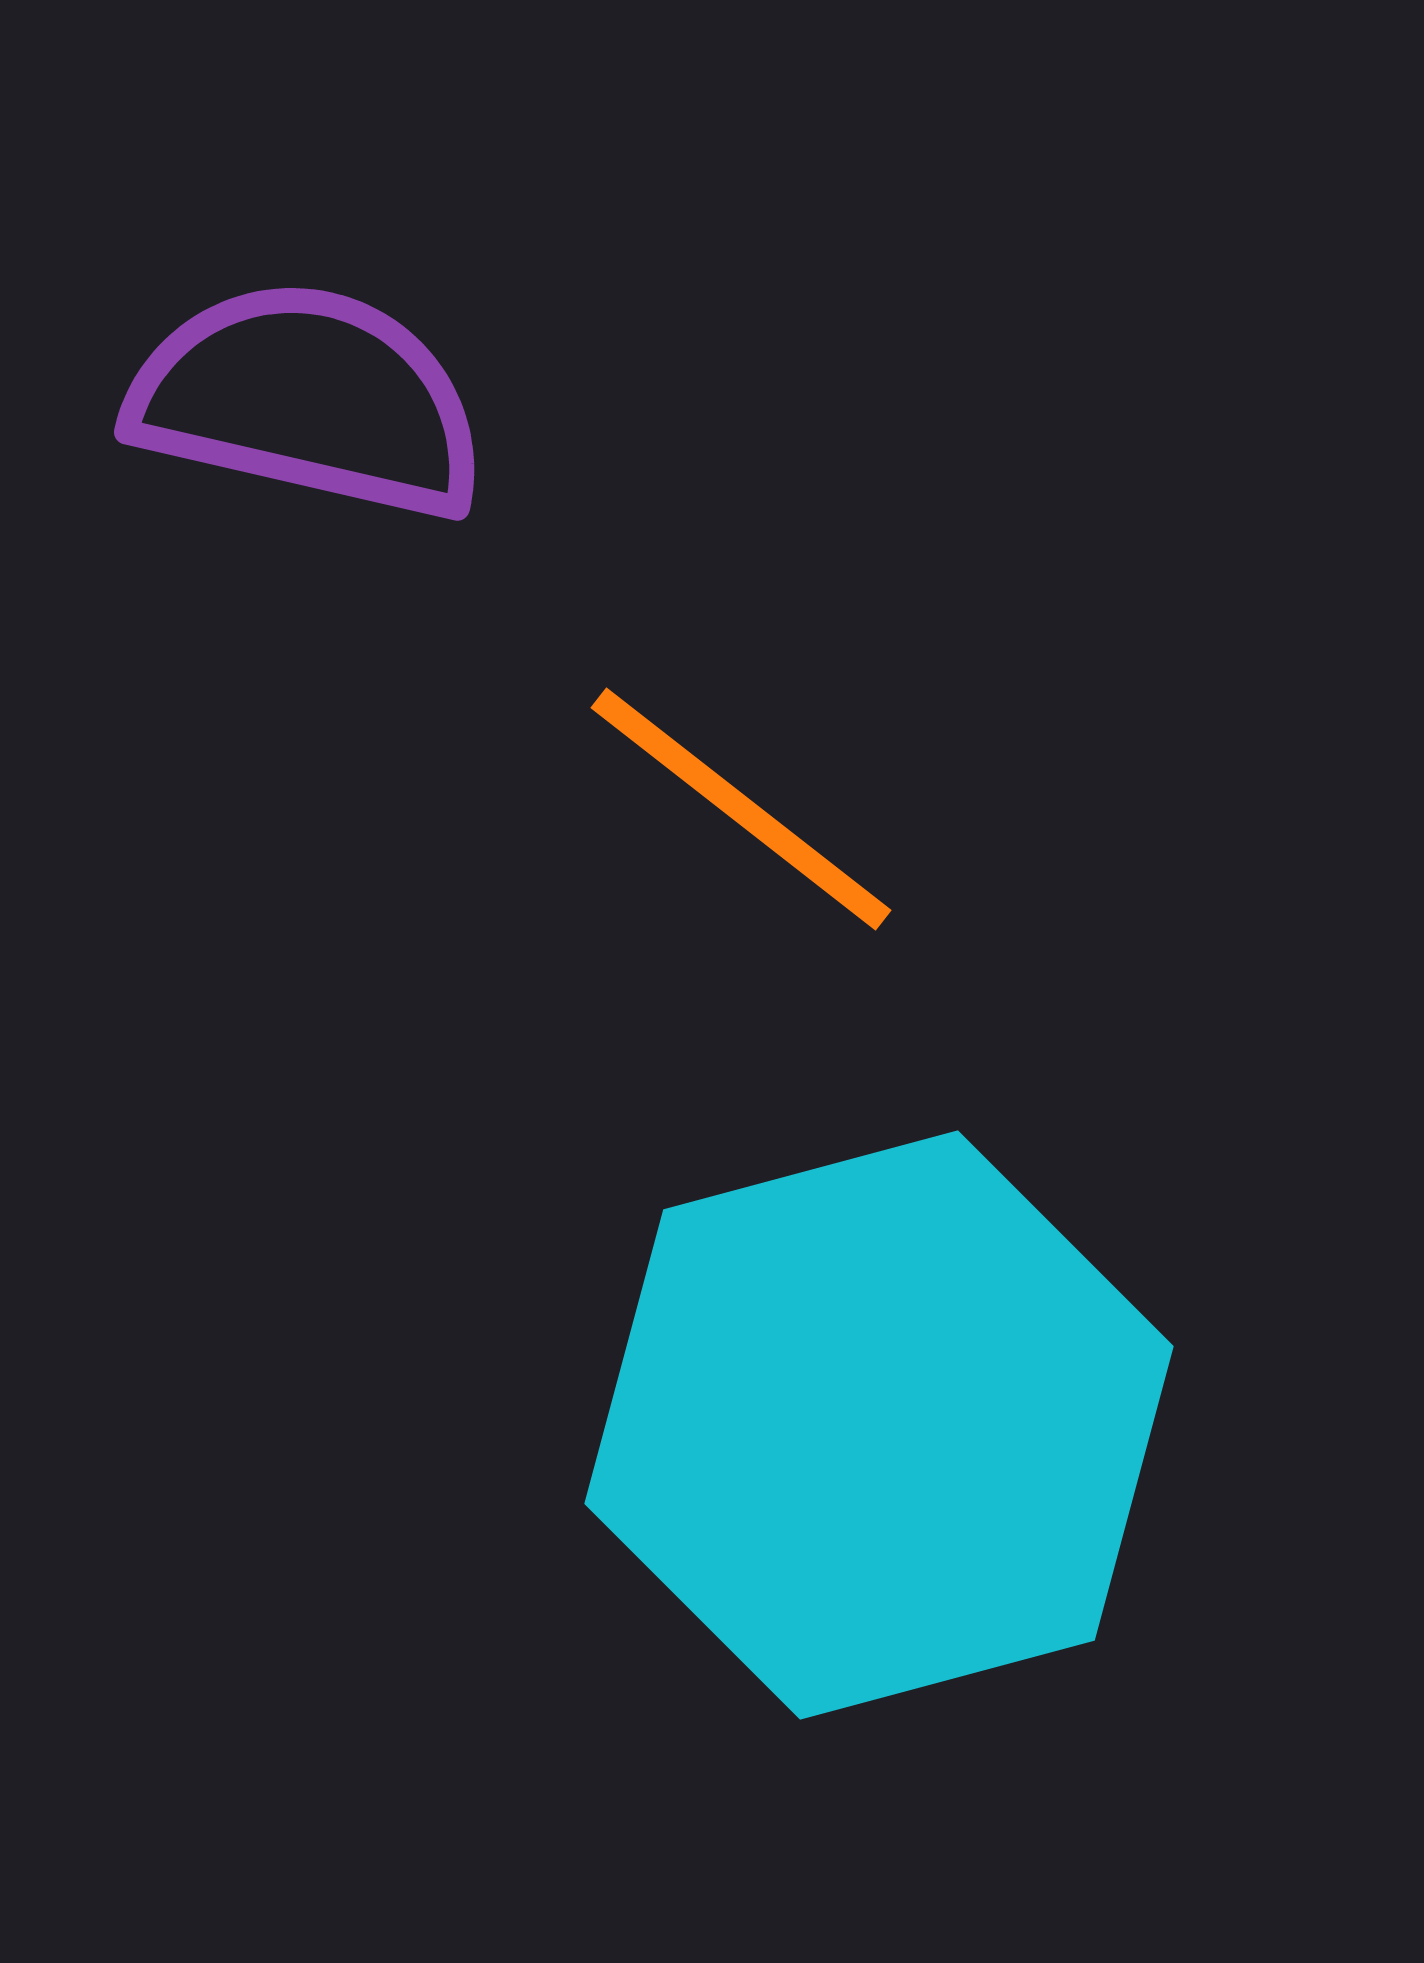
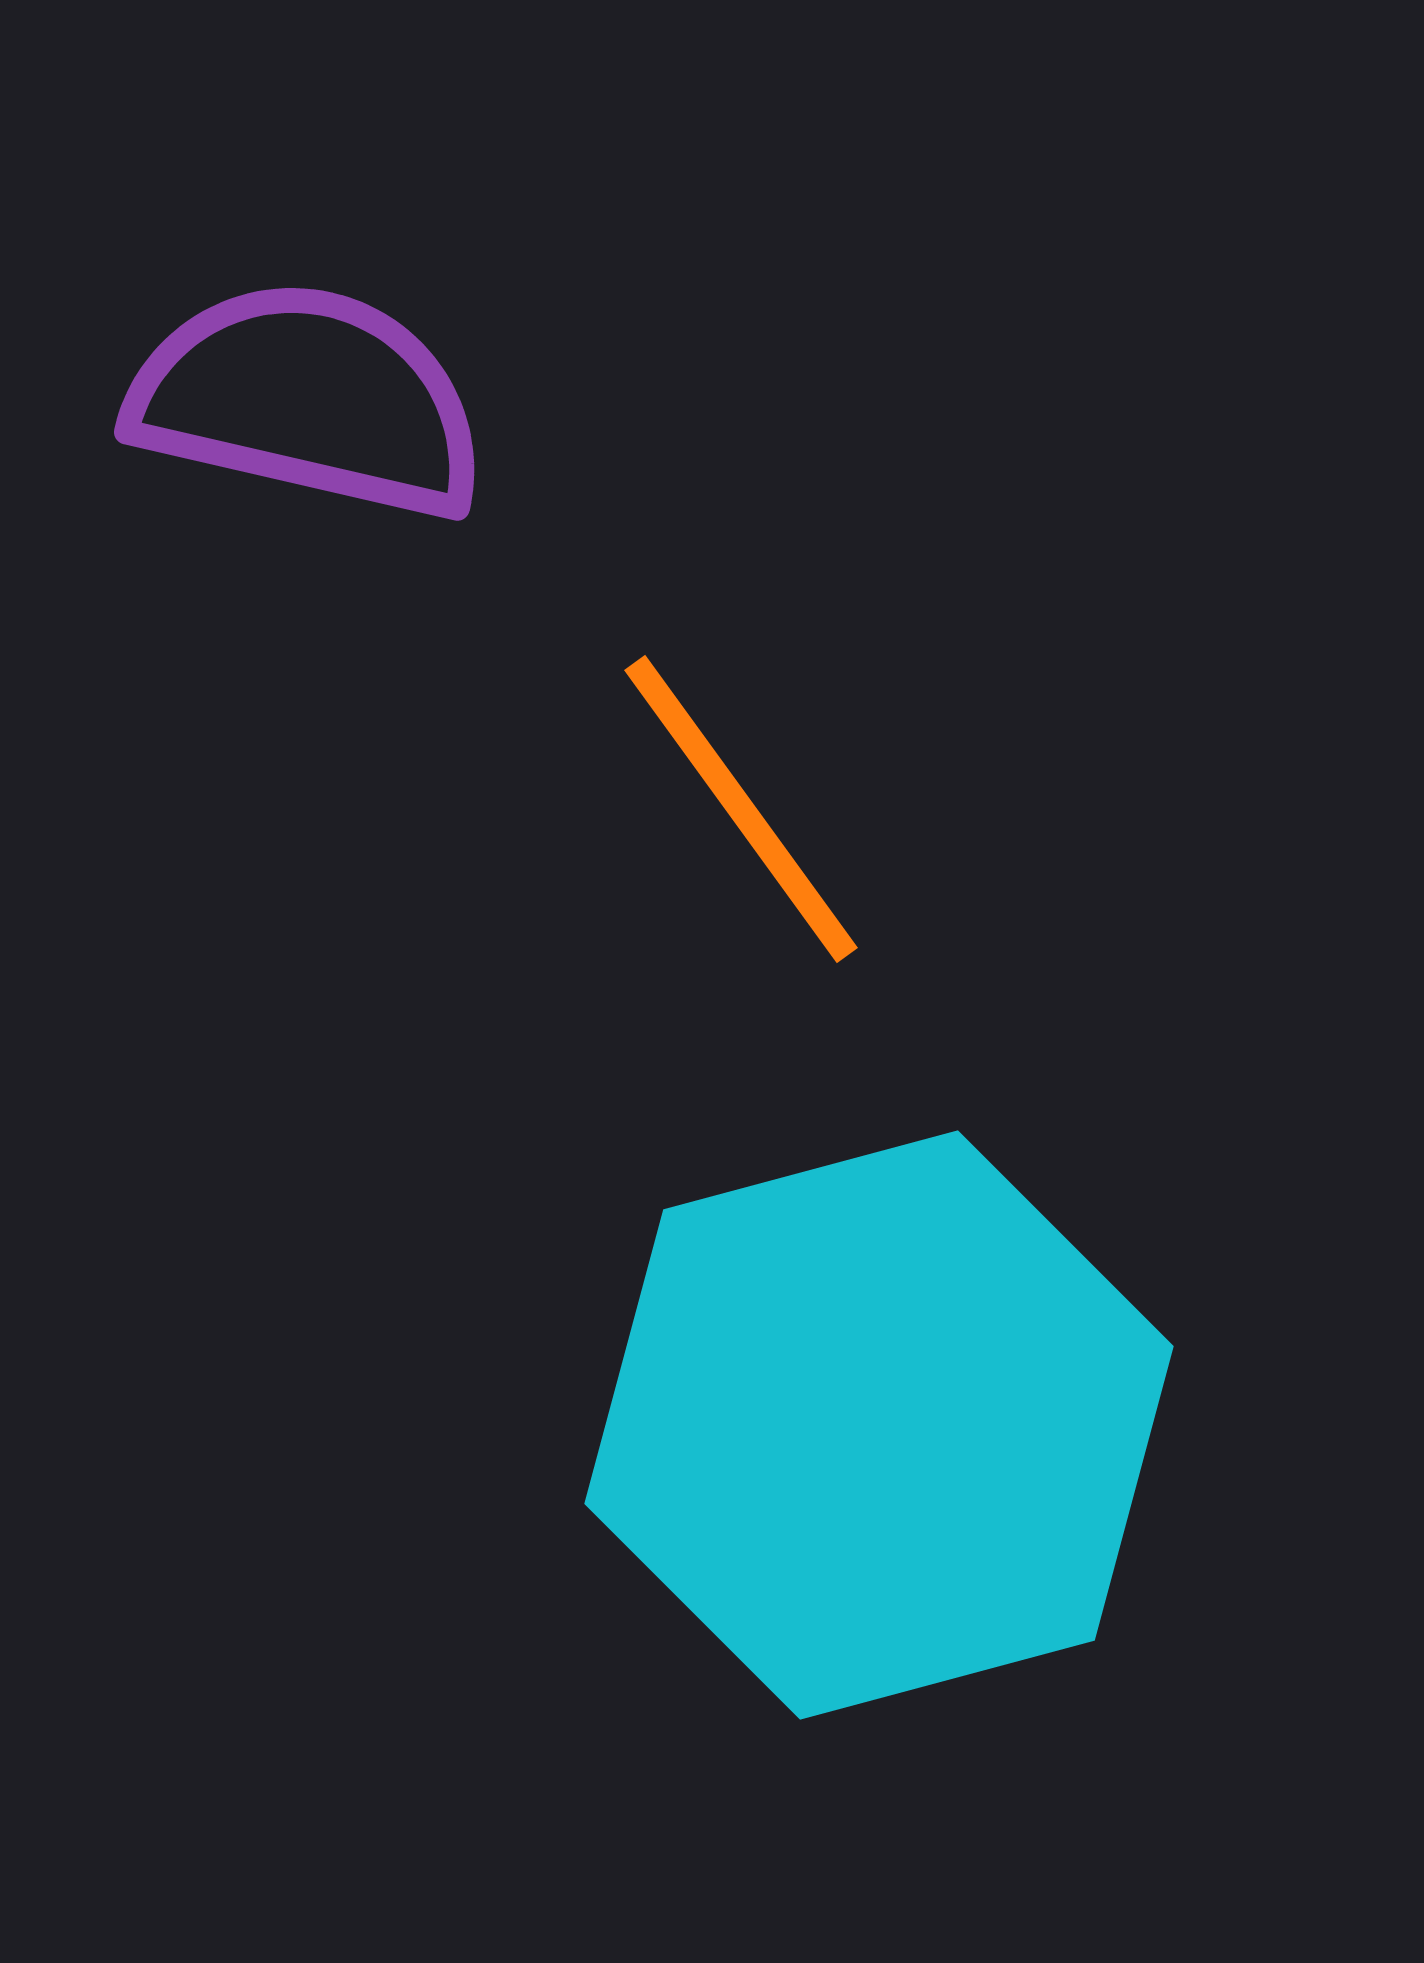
orange line: rotated 16 degrees clockwise
